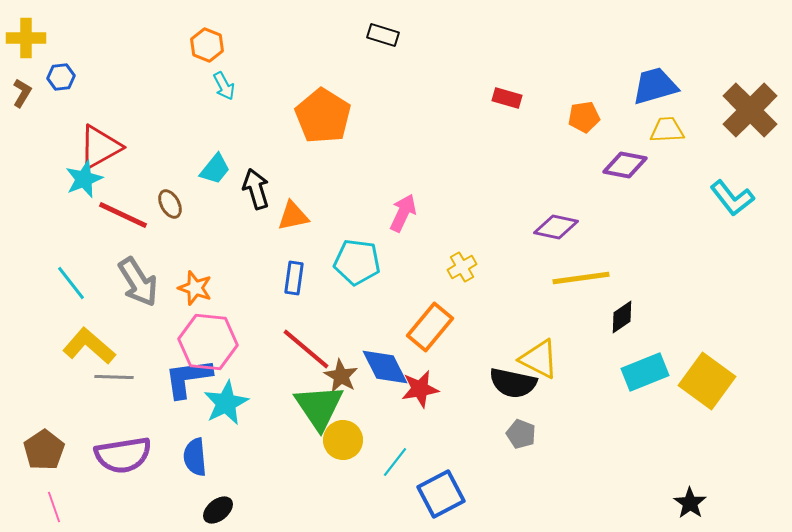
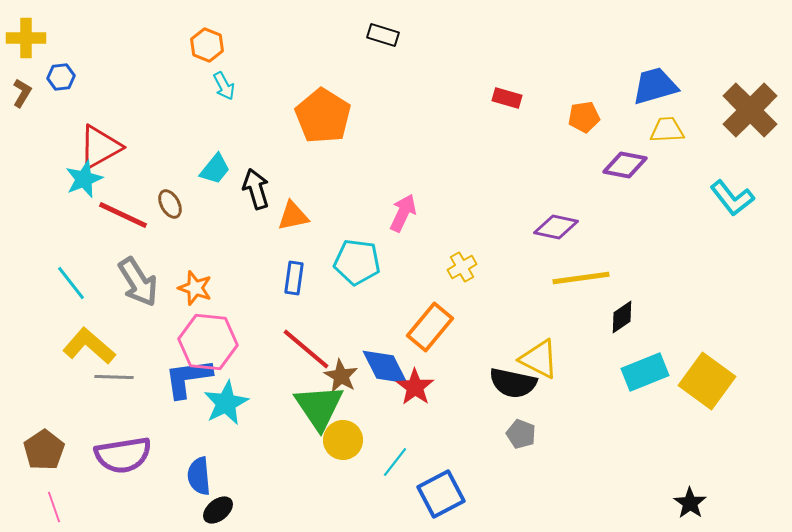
red star at (420, 389): moved 5 px left, 2 px up; rotated 27 degrees counterclockwise
blue semicircle at (195, 457): moved 4 px right, 19 px down
